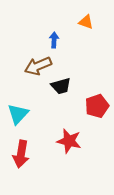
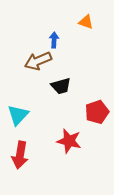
brown arrow: moved 5 px up
red pentagon: moved 6 px down
cyan triangle: moved 1 px down
red arrow: moved 1 px left, 1 px down
